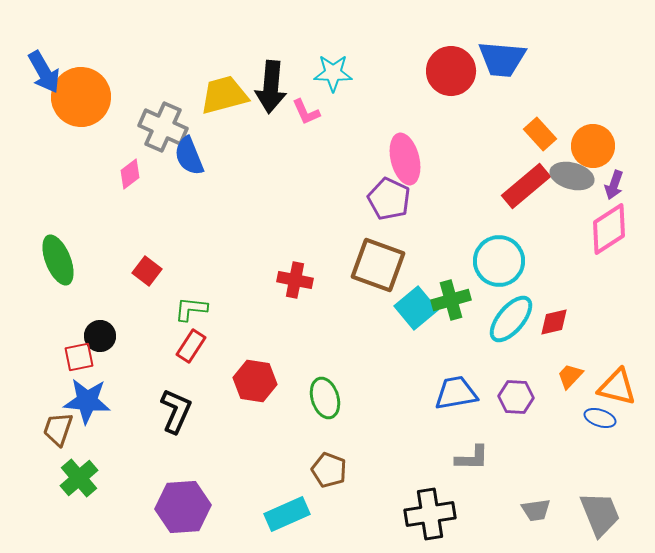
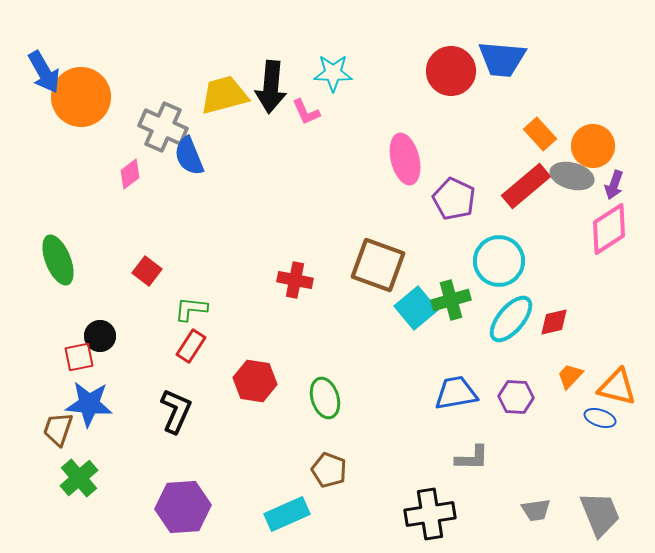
purple pentagon at (389, 199): moved 65 px right
blue star at (87, 401): moved 2 px right, 3 px down
